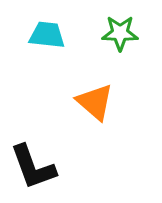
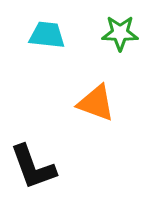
orange triangle: moved 1 px right, 1 px down; rotated 21 degrees counterclockwise
